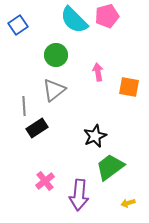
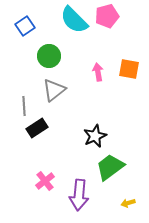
blue square: moved 7 px right, 1 px down
green circle: moved 7 px left, 1 px down
orange square: moved 18 px up
